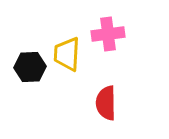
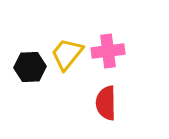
pink cross: moved 17 px down
yellow trapezoid: rotated 36 degrees clockwise
